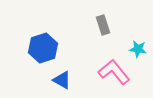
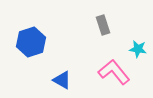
blue hexagon: moved 12 px left, 6 px up
